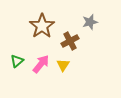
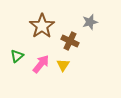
brown cross: rotated 36 degrees counterclockwise
green triangle: moved 5 px up
